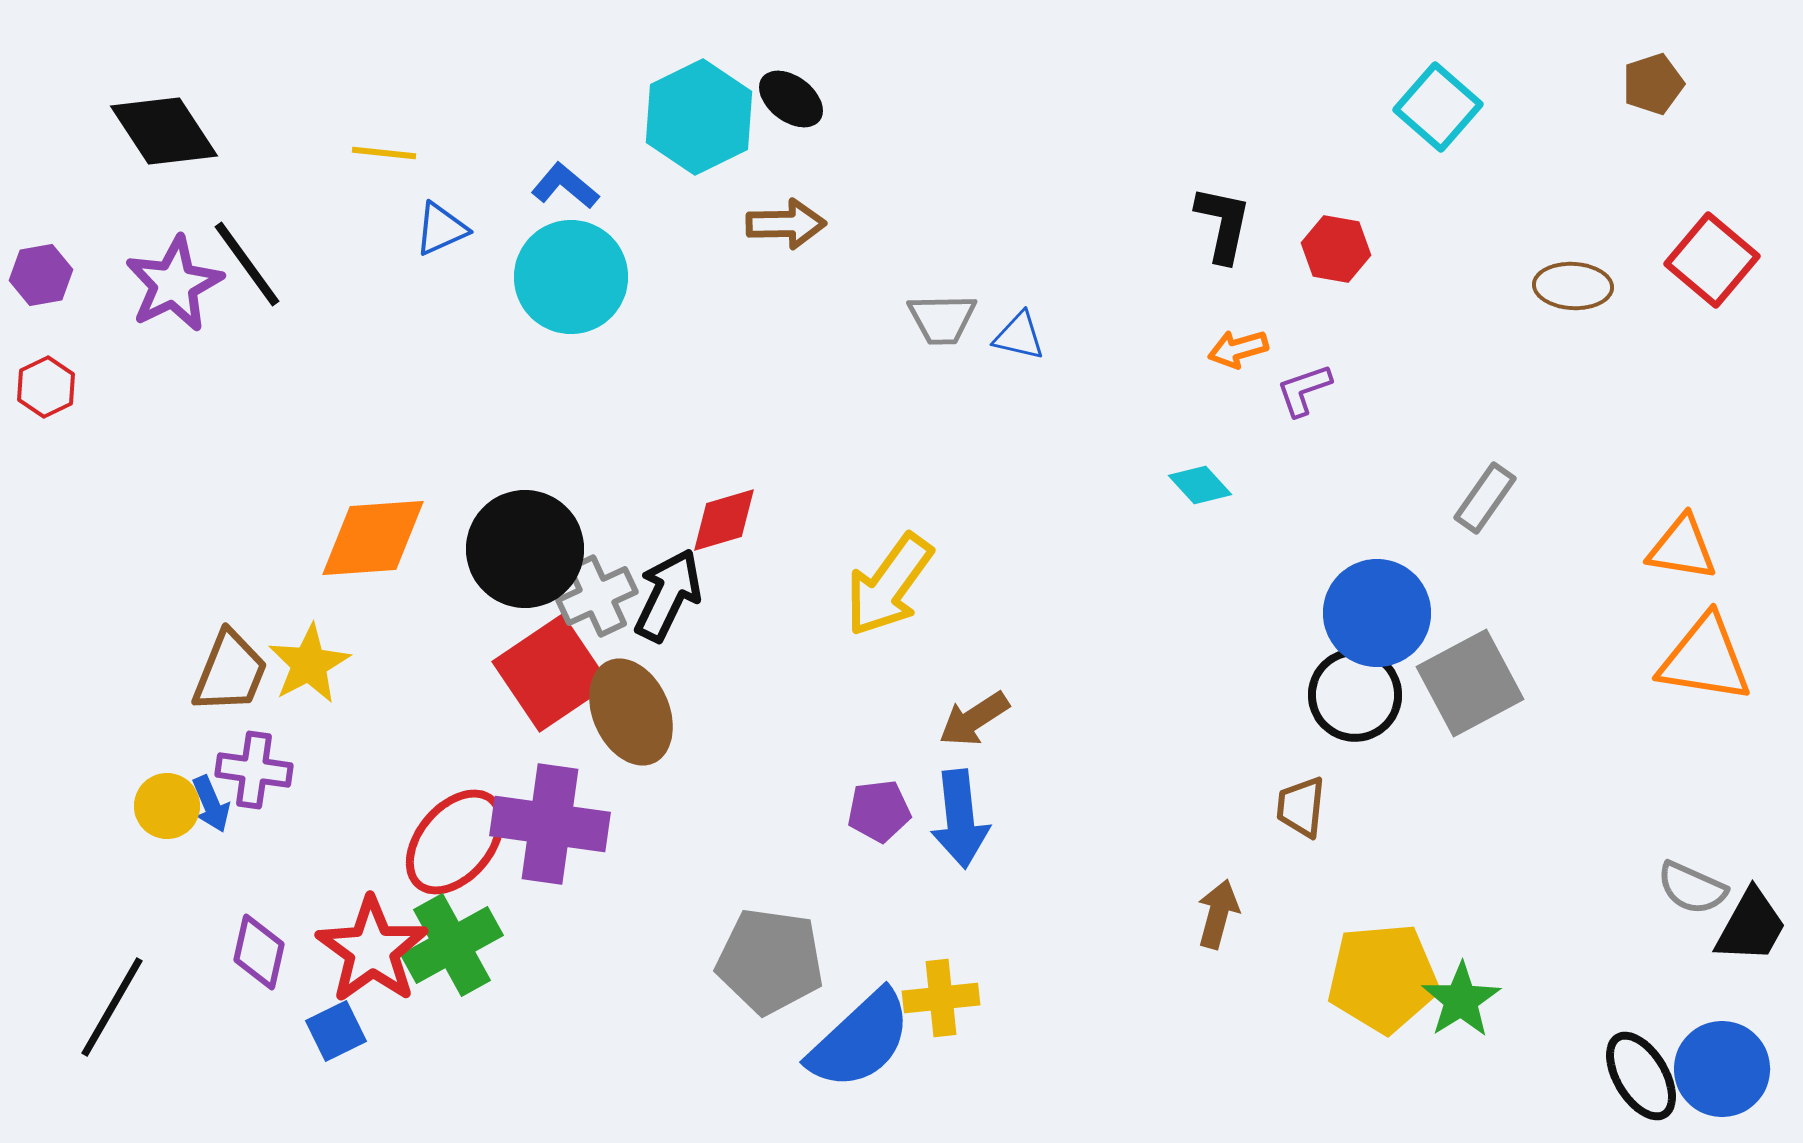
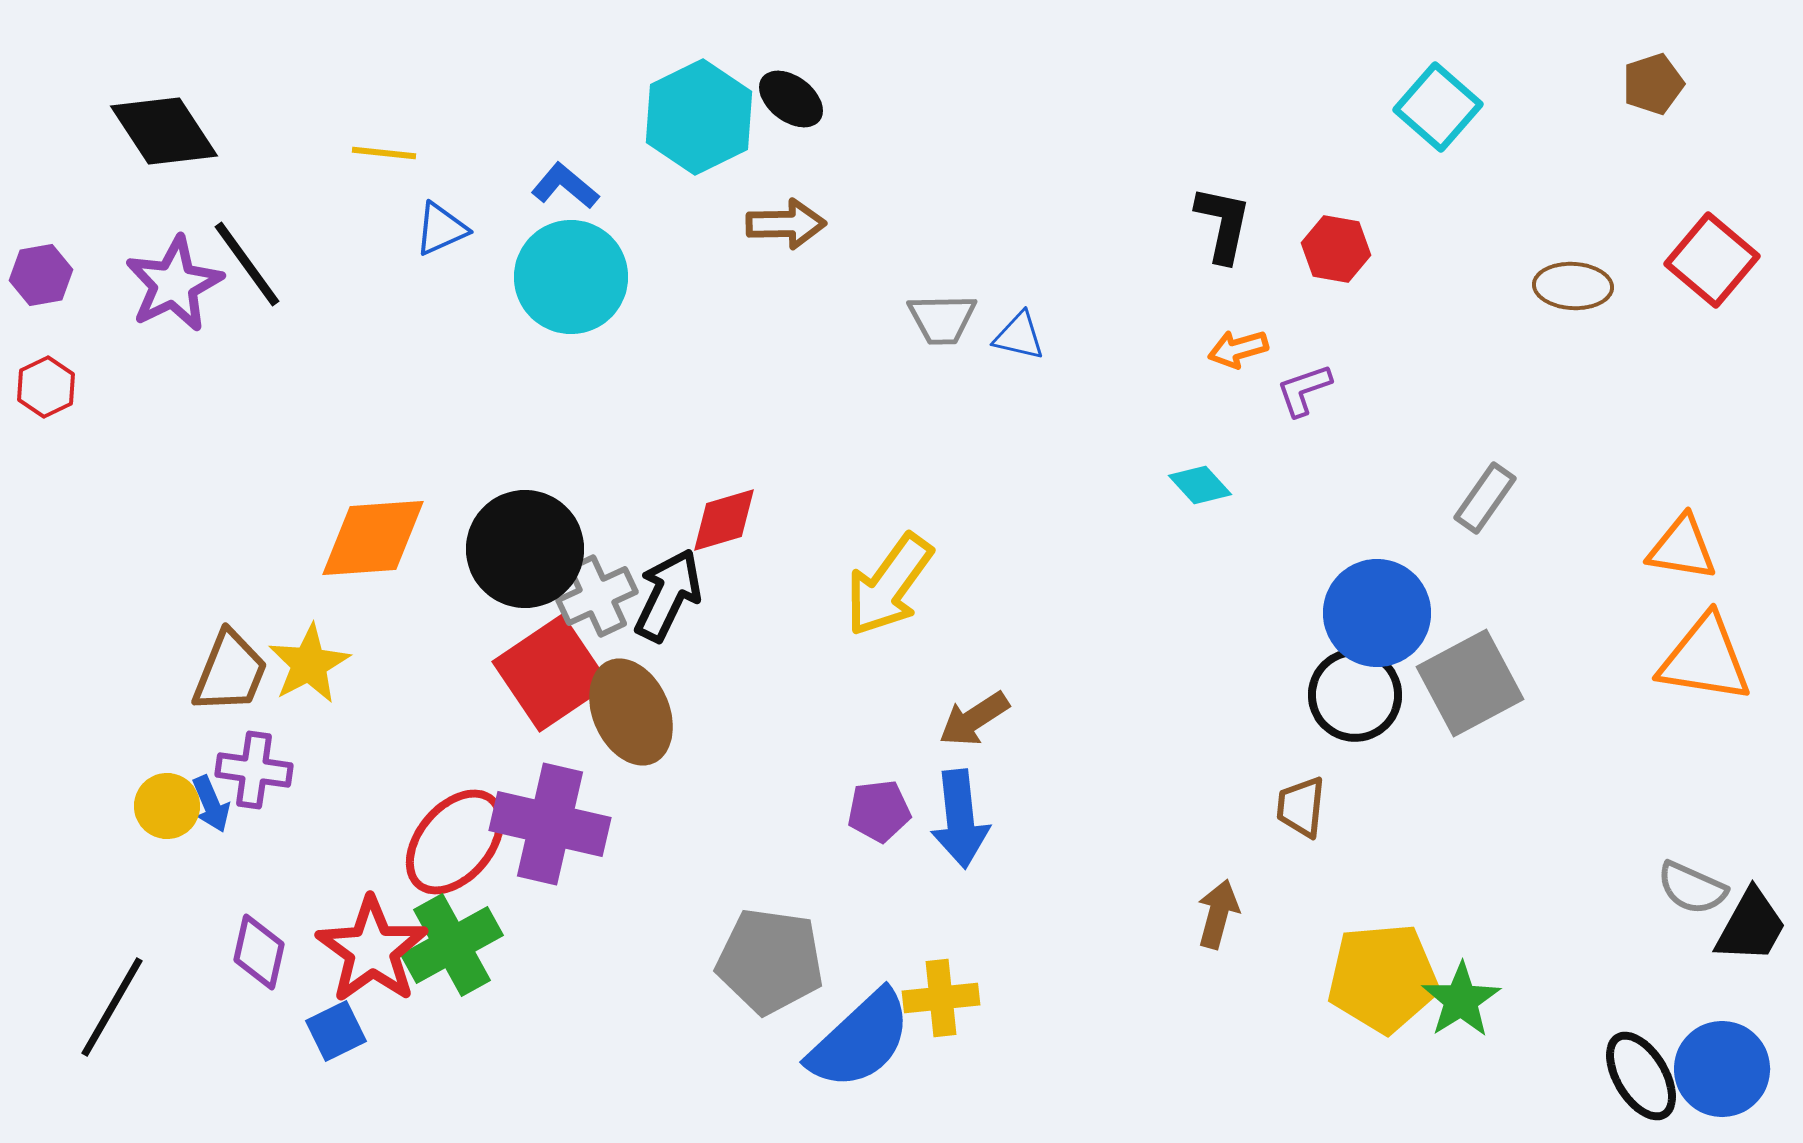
purple cross at (550, 824): rotated 5 degrees clockwise
